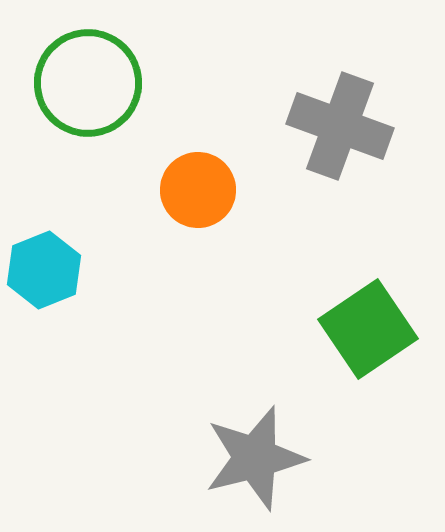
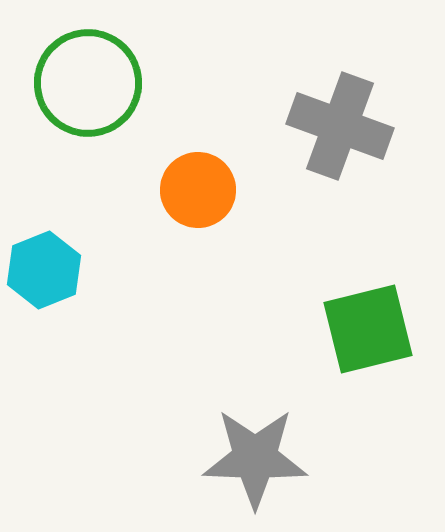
green square: rotated 20 degrees clockwise
gray star: rotated 16 degrees clockwise
